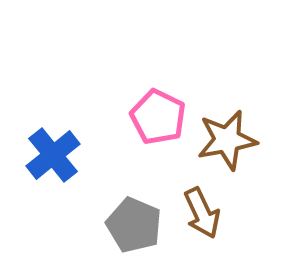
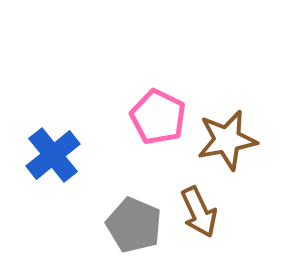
brown arrow: moved 3 px left, 1 px up
